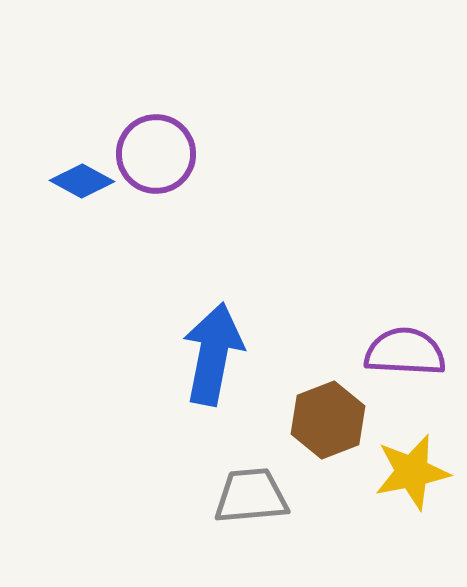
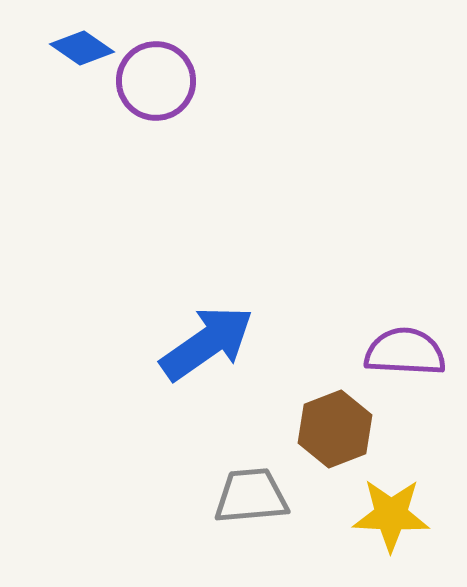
purple circle: moved 73 px up
blue diamond: moved 133 px up; rotated 6 degrees clockwise
blue arrow: moved 6 px left, 11 px up; rotated 44 degrees clockwise
brown hexagon: moved 7 px right, 9 px down
yellow star: moved 21 px left, 43 px down; rotated 14 degrees clockwise
